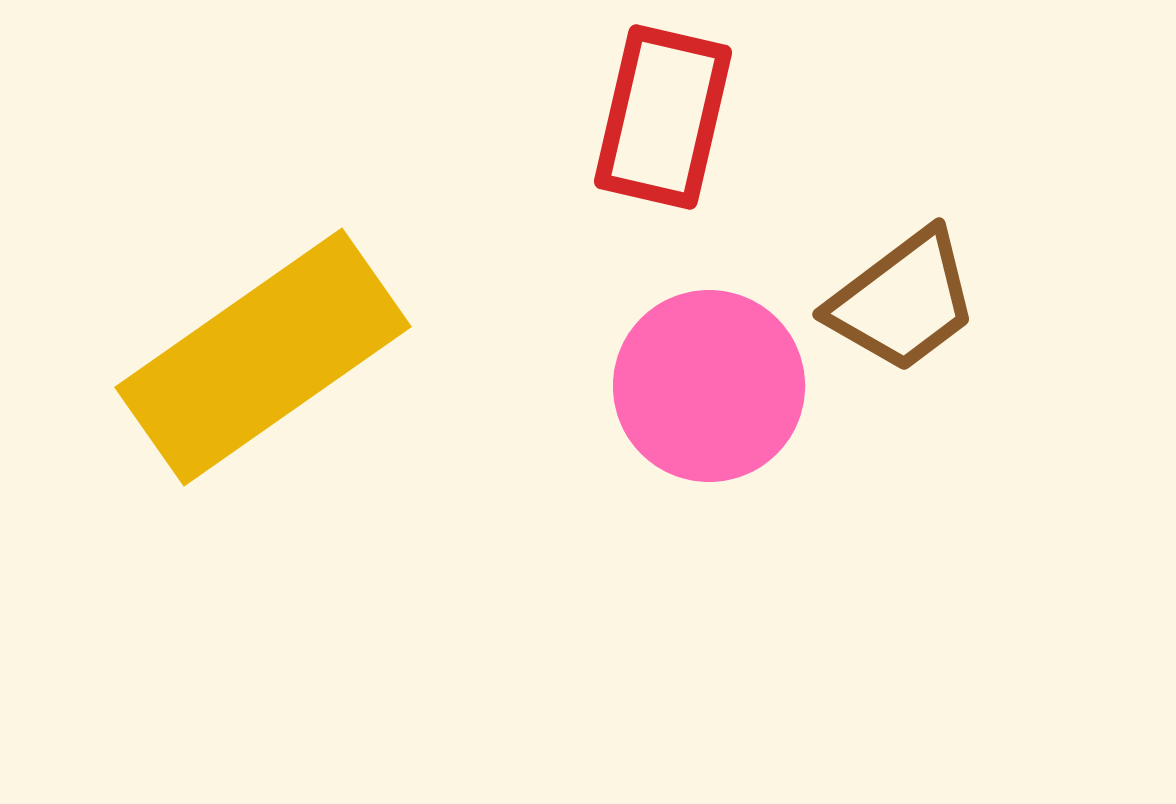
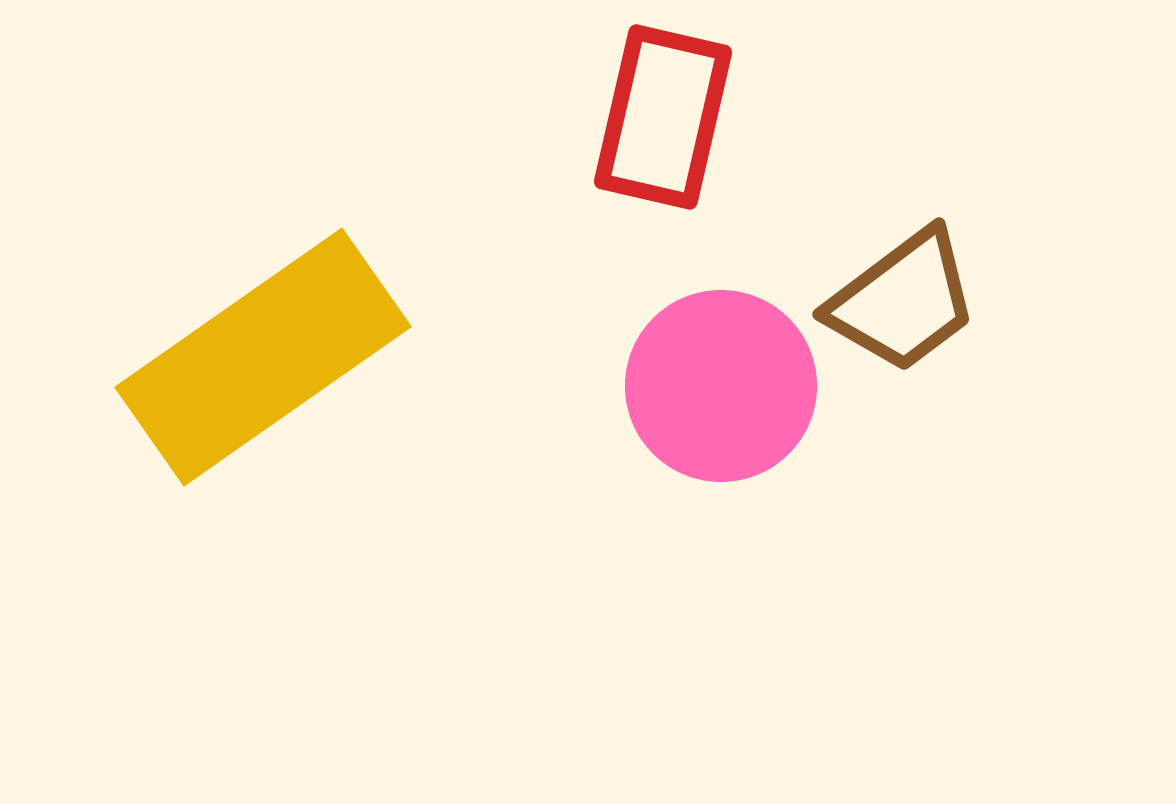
pink circle: moved 12 px right
